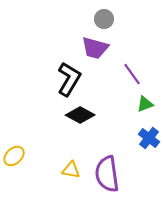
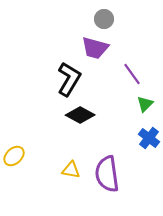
green triangle: rotated 24 degrees counterclockwise
